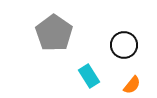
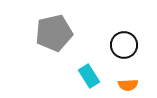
gray pentagon: rotated 24 degrees clockwise
orange semicircle: moved 4 px left; rotated 48 degrees clockwise
